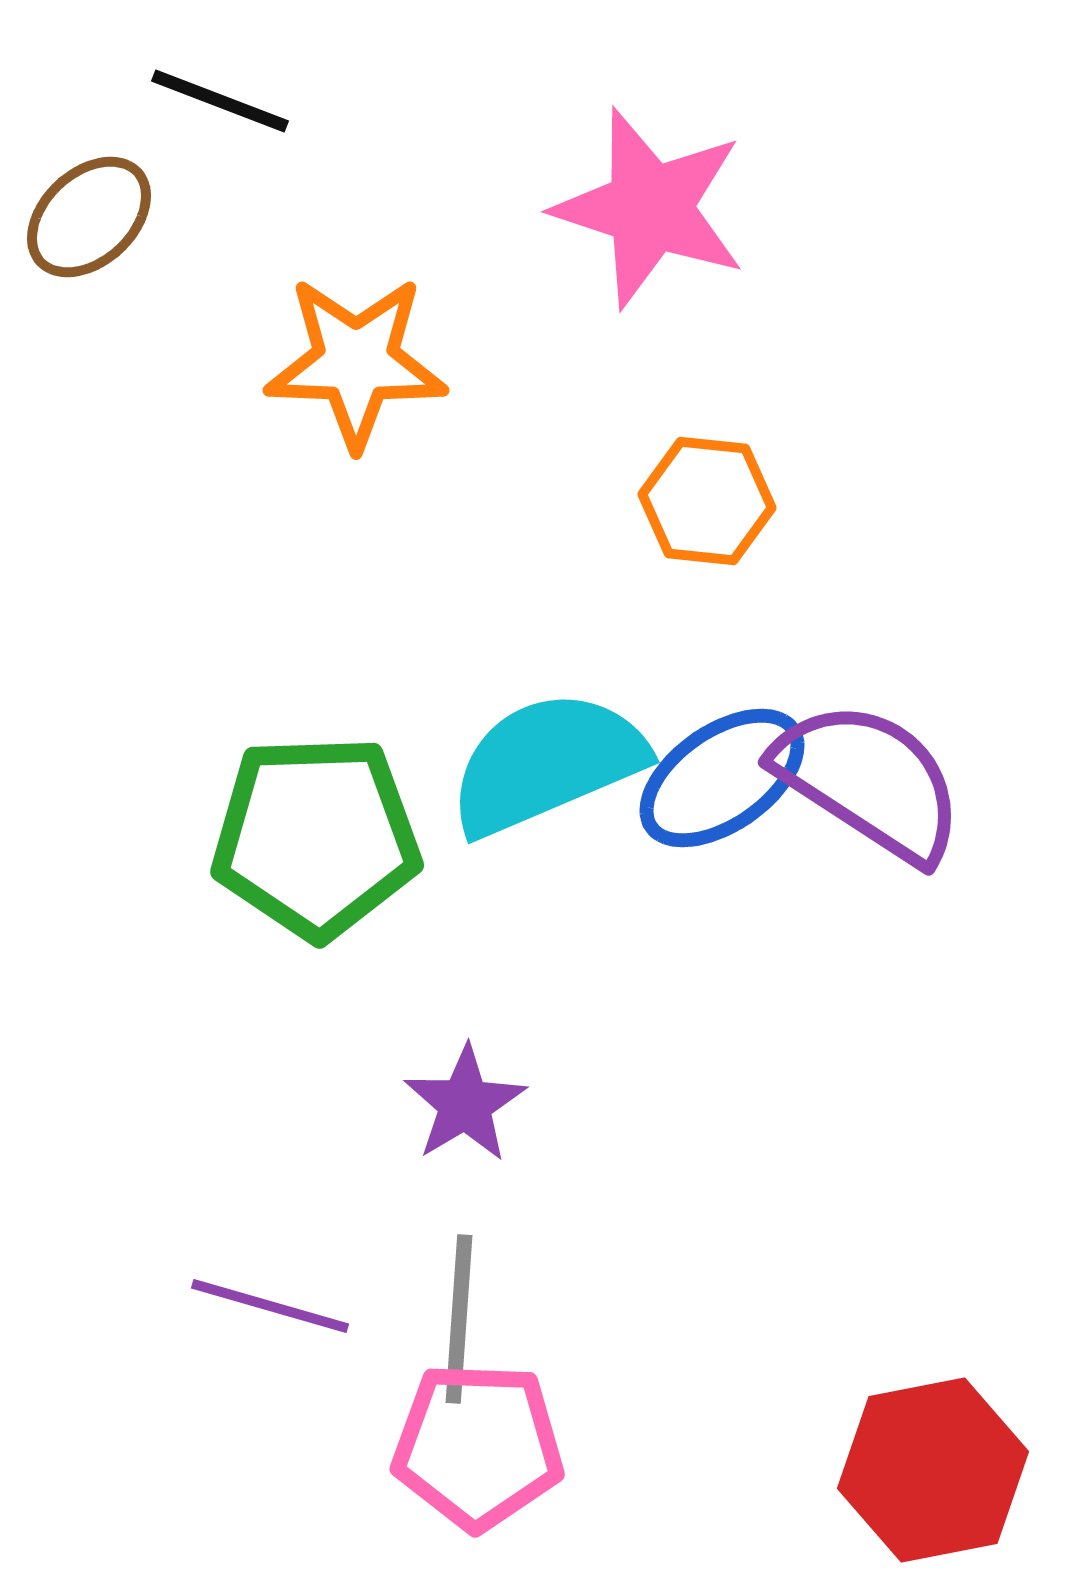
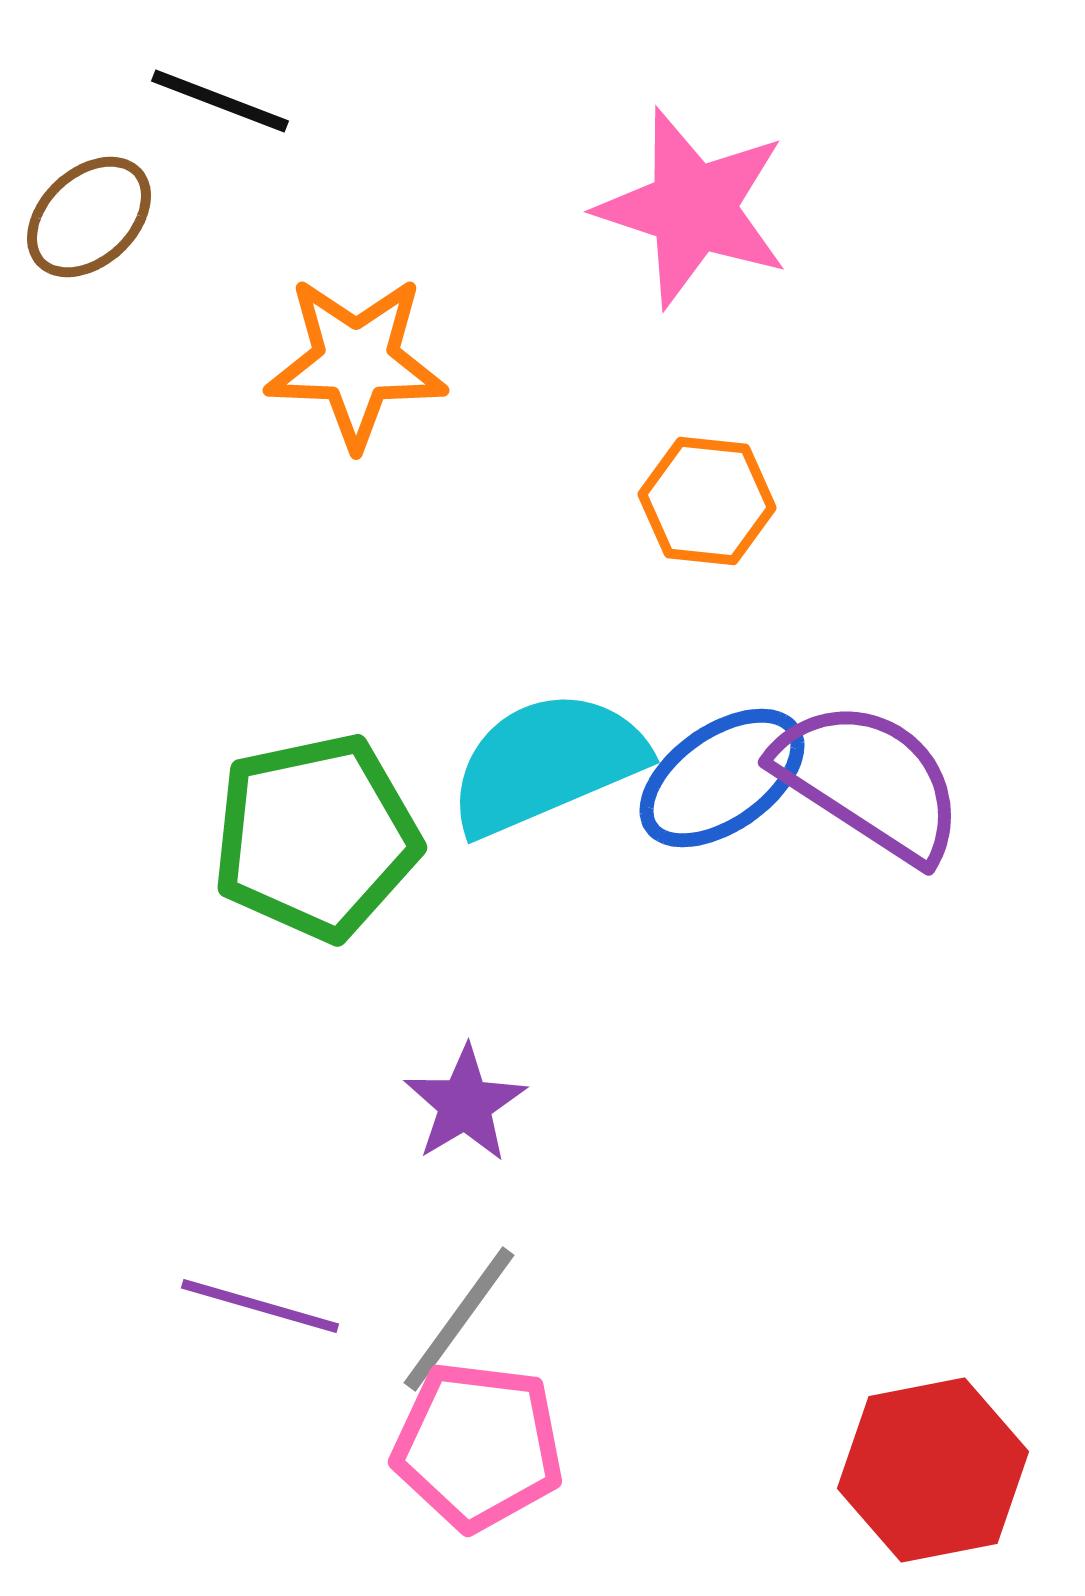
pink star: moved 43 px right
green pentagon: rotated 10 degrees counterclockwise
purple line: moved 10 px left
gray line: rotated 32 degrees clockwise
pink pentagon: rotated 5 degrees clockwise
